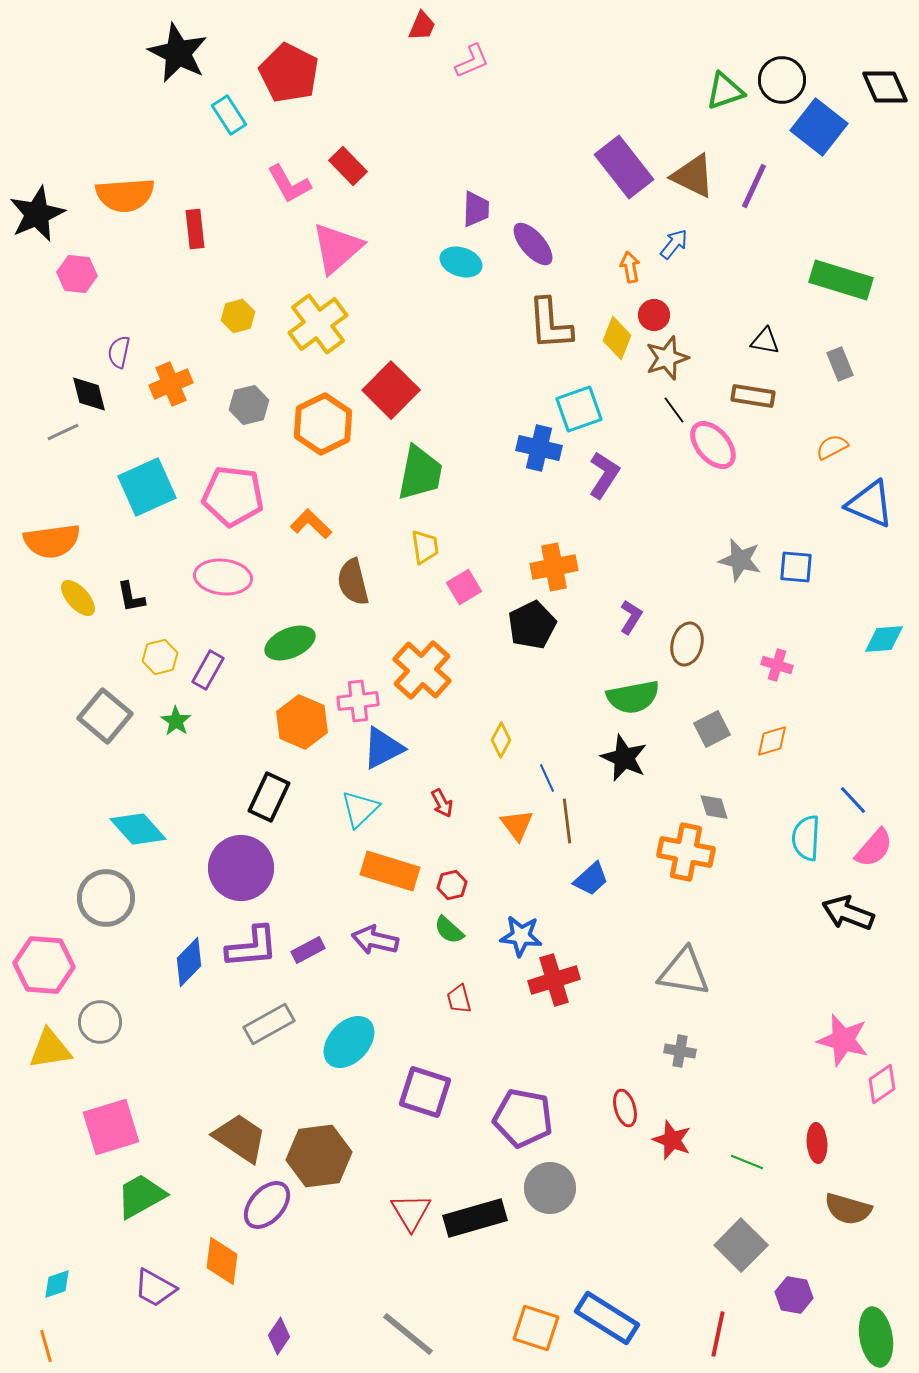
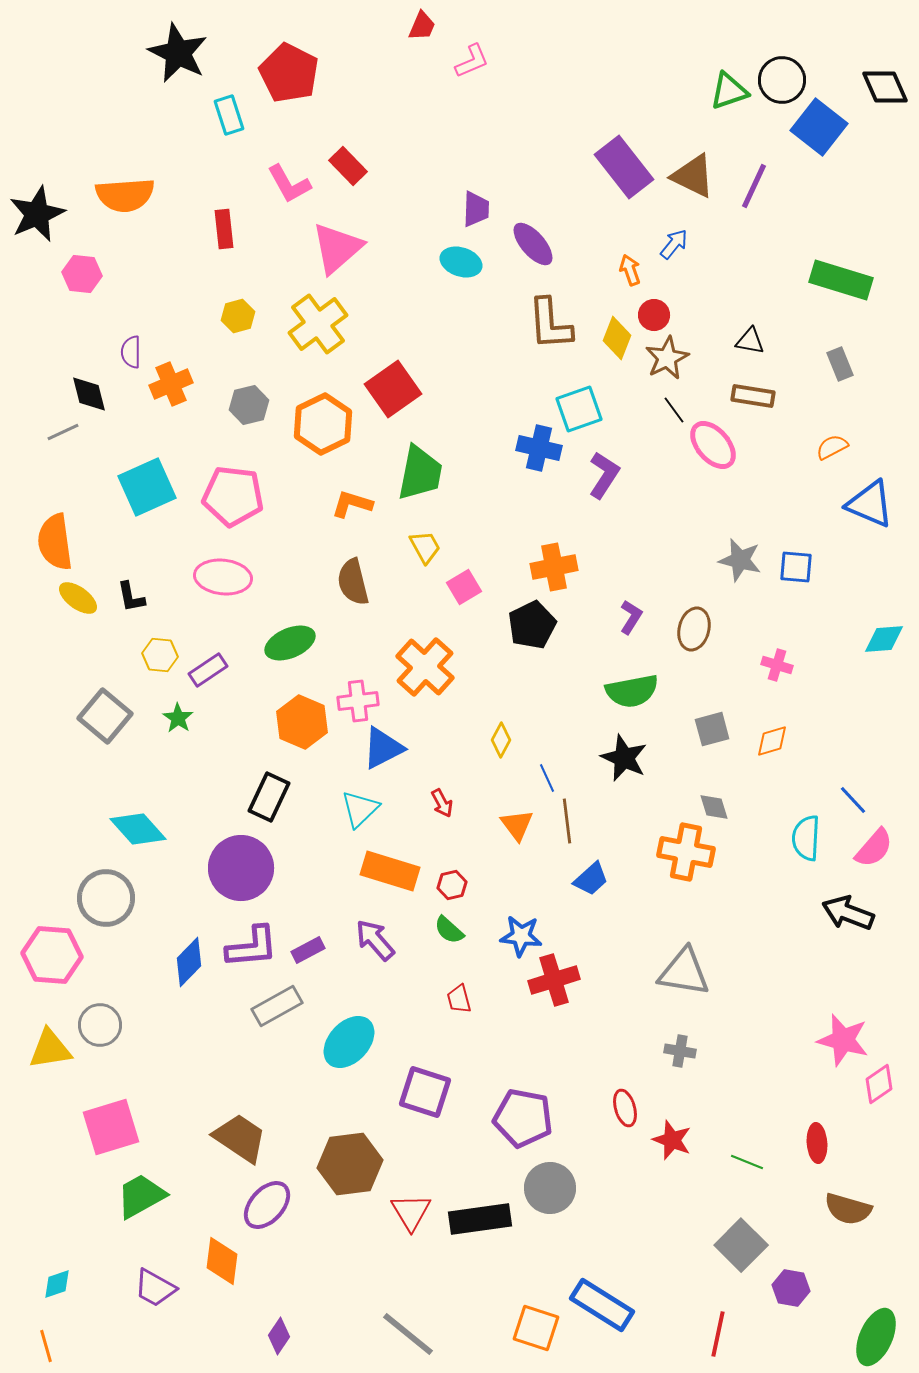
green triangle at (725, 91): moved 4 px right
cyan rectangle at (229, 115): rotated 15 degrees clockwise
red rectangle at (195, 229): moved 29 px right
orange arrow at (630, 267): moved 3 px down; rotated 8 degrees counterclockwise
pink hexagon at (77, 274): moved 5 px right
black triangle at (765, 341): moved 15 px left
purple semicircle at (119, 352): moved 12 px right; rotated 12 degrees counterclockwise
brown star at (667, 358): rotated 9 degrees counterclockwise
red square at (391, 390): moved 2 px right, 1 px up; rotated 10 degrees clockwise
orange L-shape at (311, 524): moved 41 px right, 20 px up; rotated 27 degrees counterclockwise
orange semicircle at (52, 541): moved 3 px right, 1 px down; rotated 90 degrees clockwise
yellow trapezoid at (425, 547): rotated 21 degrees counterclockwise
yellow ellipse at (78, 598): rotated 12 degrees counterclockwise
brown ellipse at (687, 644): moved 7 px right, 15 px up
yellow hexagon at (160, 657): moved 2 px up; rotated 20 degrees clockwise
purple rectangle at (208, 670): rotated 27 degrees clockwise
orange cross at (422, 670): moved 3 px right, 3 px up
green semicircle at (633, 697): moved 1 px left, 6 px up
green star at (176, 721): moved 2 px right, 3 px up
gray square at (712, 729): rotated 12 degrees clockwise
purple arrow at (375, 940): rotated 36 degrees clockwise
pink hexagon at (44, 965): moved 8 px right, 10 px up
gray circle at (100, 1022): moved 3 px down
gray rectangle at (269, 1024): moved 8 px right, 18 px up
pink diamond at (882, 1084): moved 3 px left
brown hexagon at (319, 1156): moved 31 px right, 8 px down
black rectangle at (475, 1218): moved 5 px right, 1 px down; rotated 8 degrees clockwise
purple hexagon at (794, 1295): moved 3 px left, 7 px up
blue rectangle at (607, 1318): moved 5 px left, 13 px up
green ellipse at (876, 1337): rotated 34 degrees clockwise
